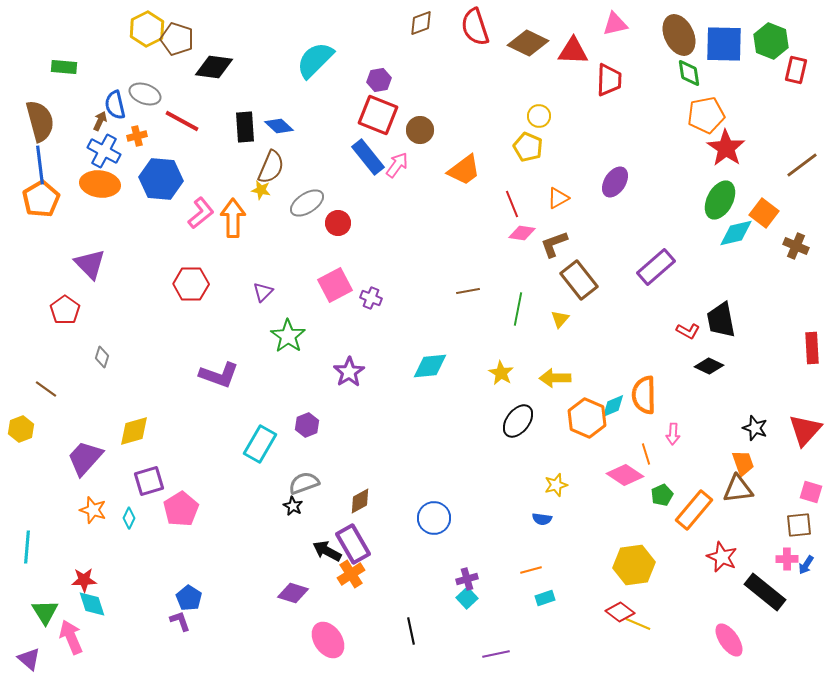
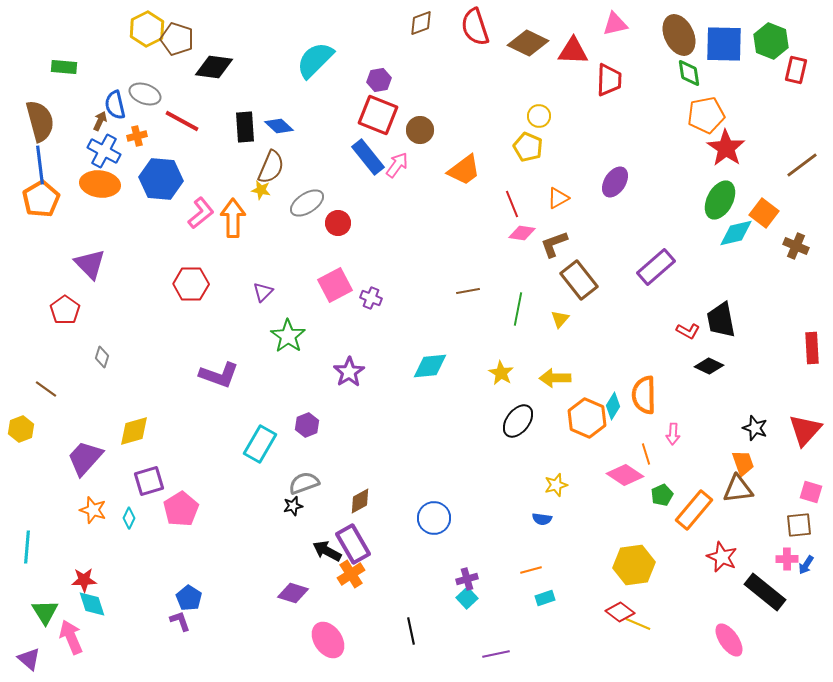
cyan diamond at (613, 406): rotated 36 degrees counterclockwise
black star at (293, 506): rotated 30 degrees clockwise
